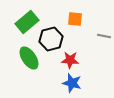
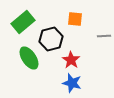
green rectangle: moved 4 px left
gray line: rotated 16 degrees counterclockwise
red star: moved 1 px right; rotated 30 degrees clockwise
